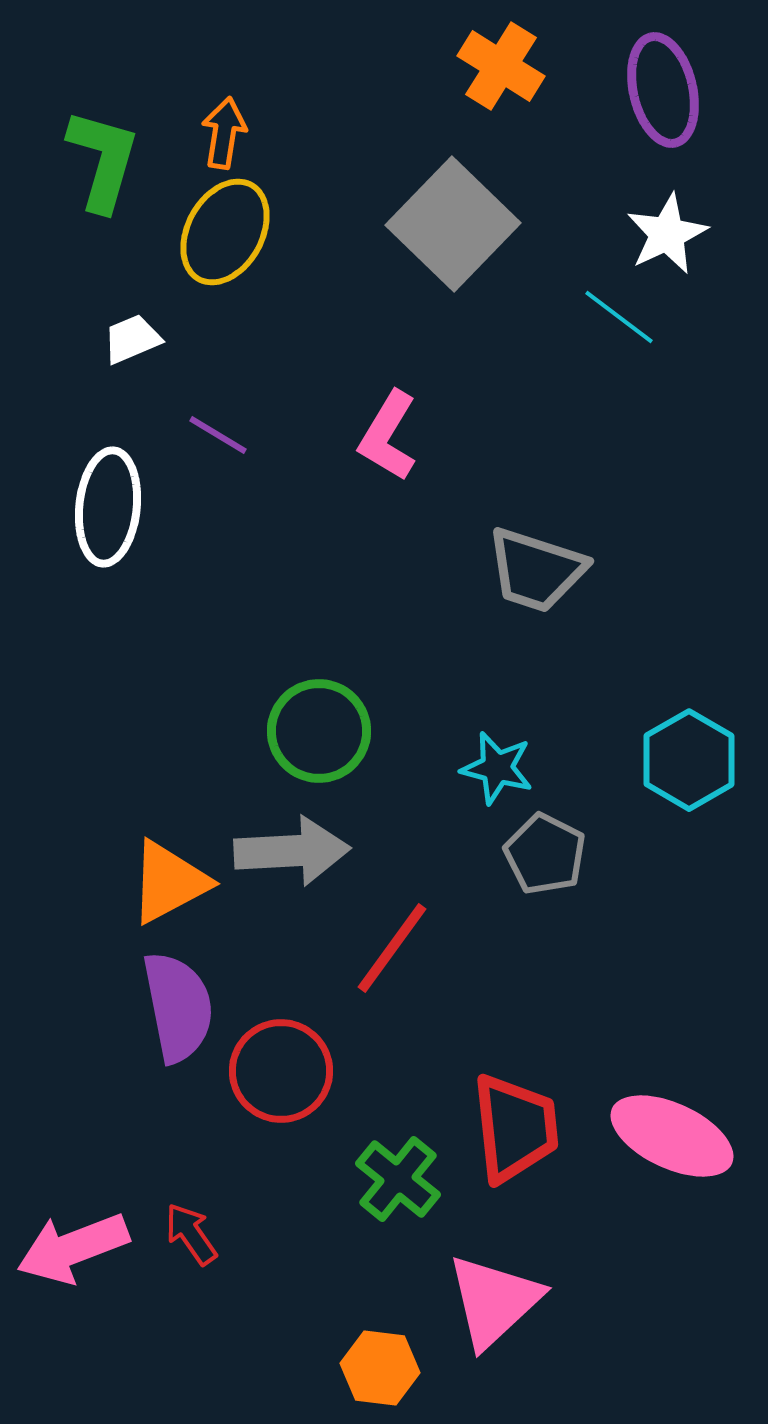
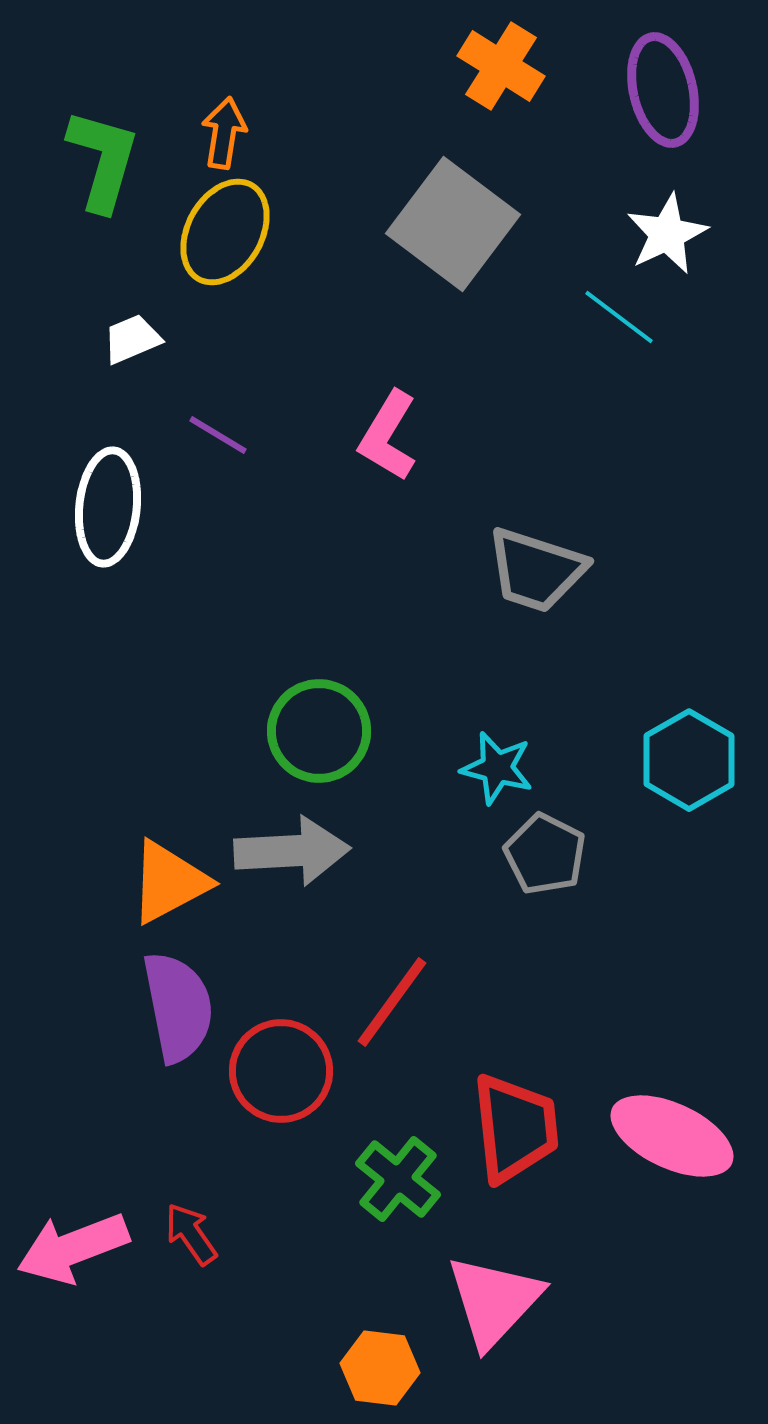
gray square: rotated 7 degrees counterclockwise
red line: moved 54 px down
pink triangle: rotated 4 degrees counterclockwise
